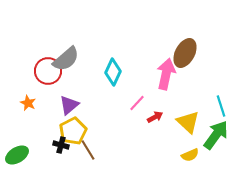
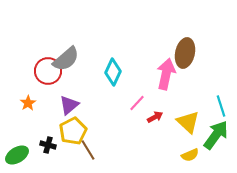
brown ellipse: rotated 16 degrees counterclockwise
orange star: rotated 14 degrees clockwise
black cross: moved 13 px left
